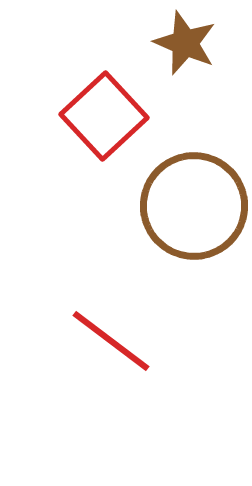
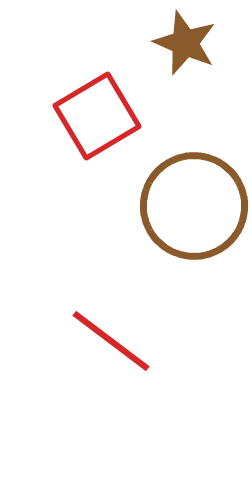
red square: moved 7 px left; rotated 12 degrees clockwise
